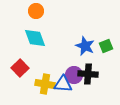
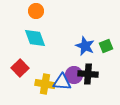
blue triangle: moved 1 px left, 2 px up
